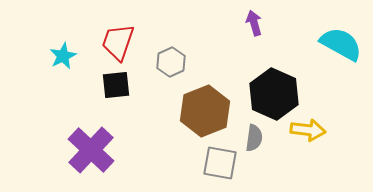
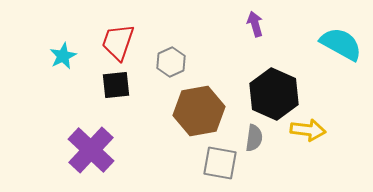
purple arrow: moved 1 px right, 1 px down
brown hexagon: moved 6 px left; rotated 12 degrees clockwise
